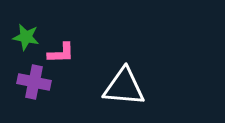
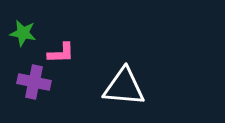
green star: moved 3 px left, 4 px up
